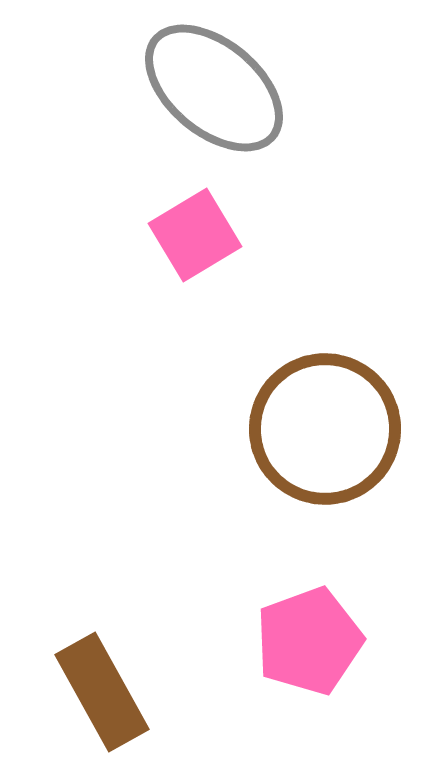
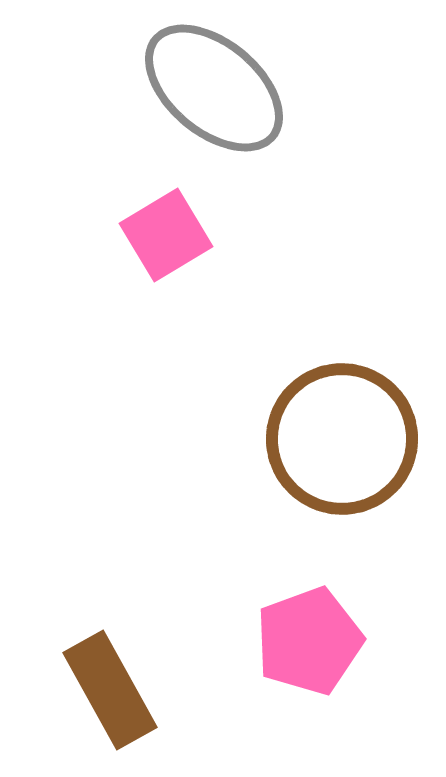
pink square: moved 29 px left
brown circle: moved 17 px right, 10 px down
brown rectangle: moved 8 px right, 2 px up
